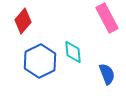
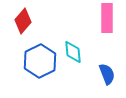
pink rectangle: rotated 28 degrees clockwise
